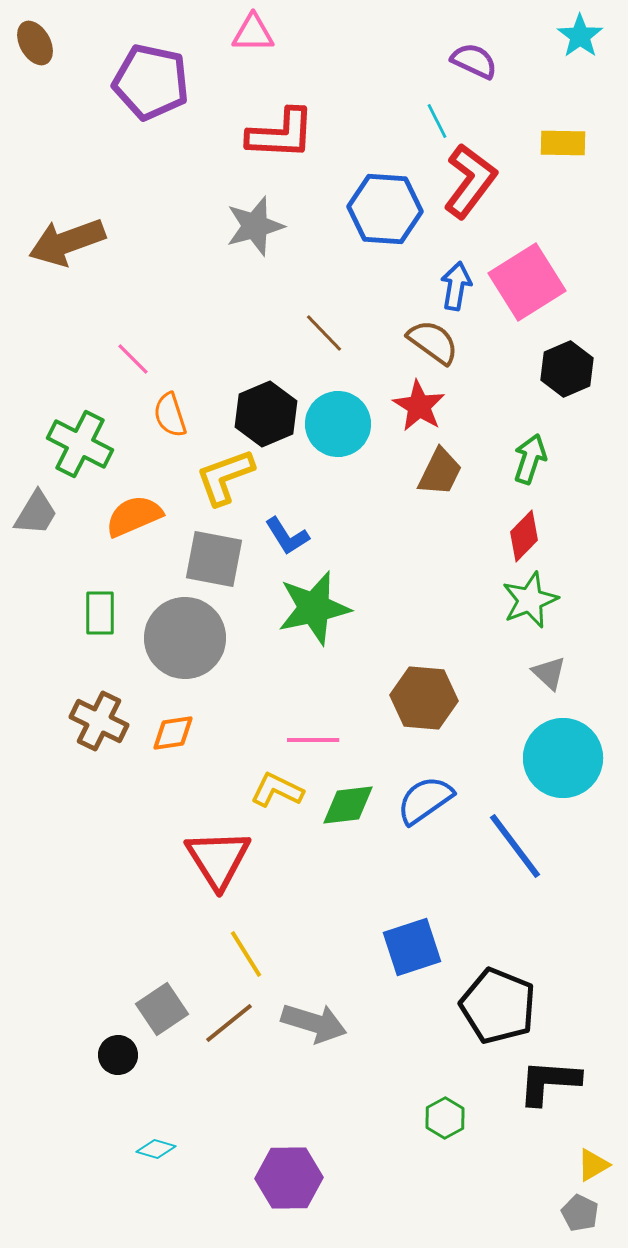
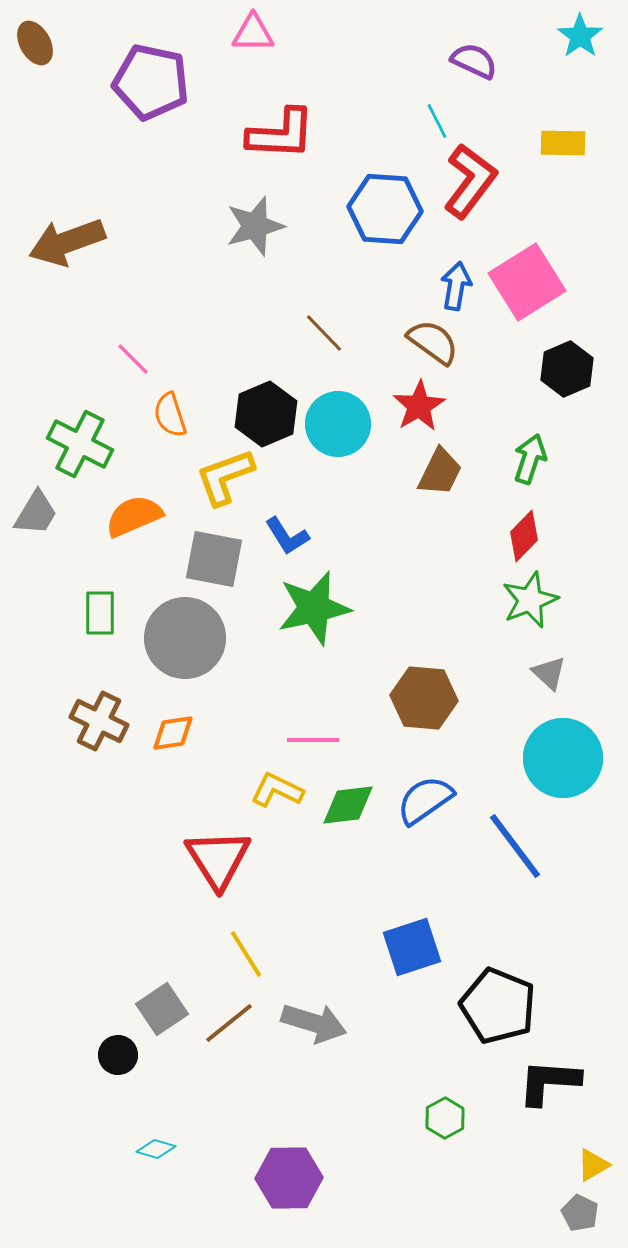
red star at (419, 406): rotated 10 degrees clockwise
